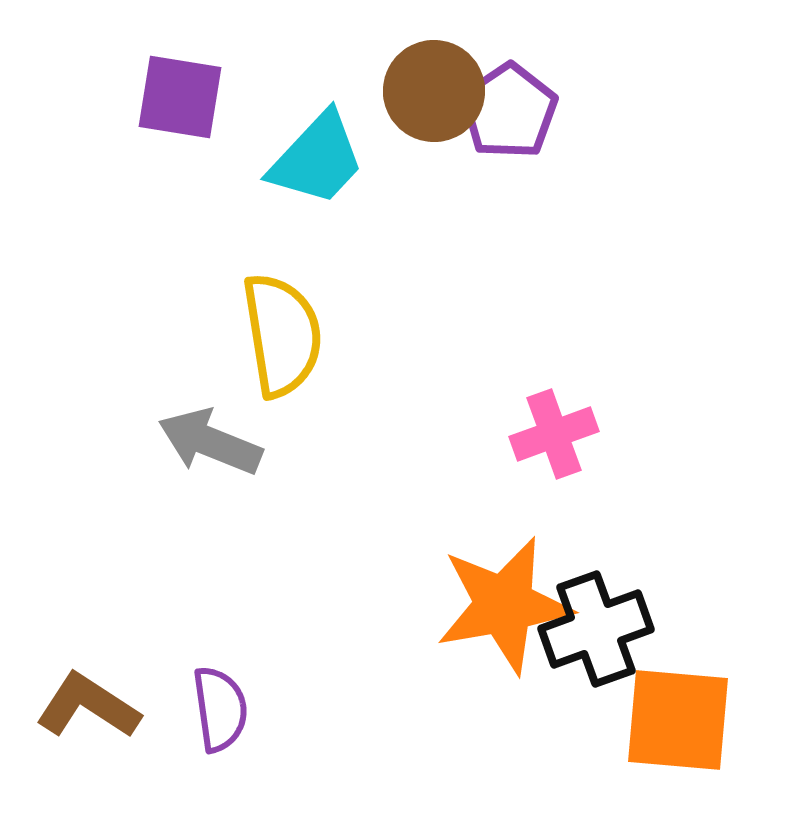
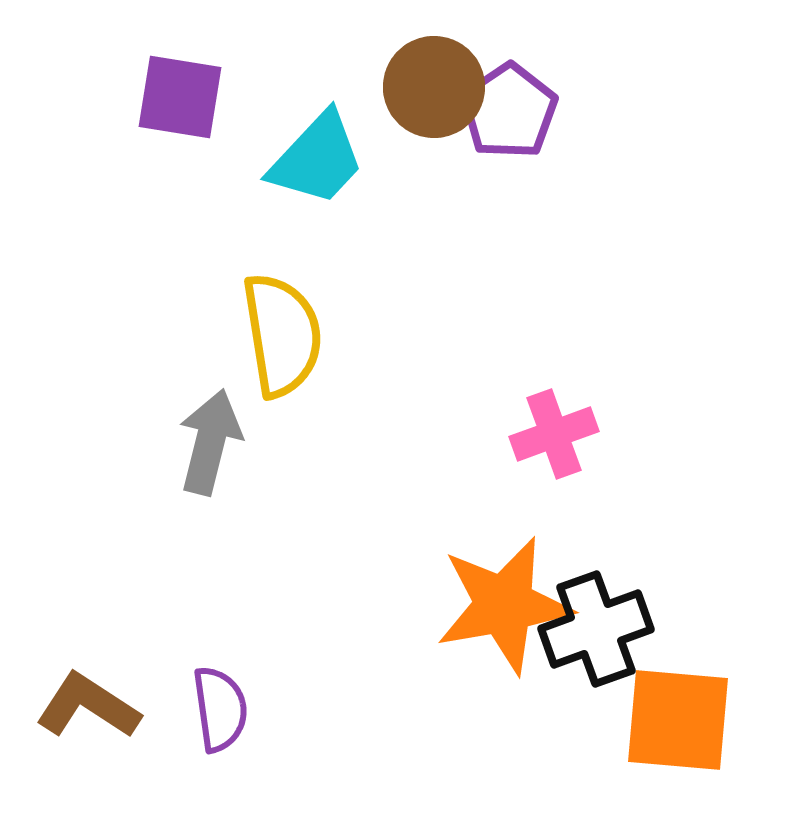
brown circle: moved 4 px up
gray arrow: rotated 82 degrees clockwise
